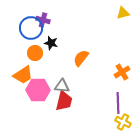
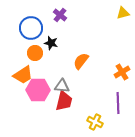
purple cross: moved 17 px right, 5 px up; rotated 24 degrees clockwise
orange semicircle: moved 3 px down
yellow cross: moved 28 px left
